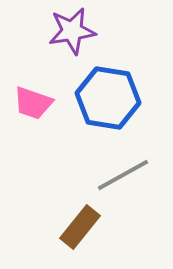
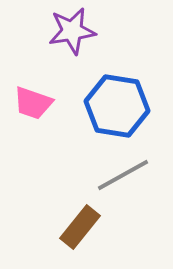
blue hexagon: moved 9 px right, 8 px down
